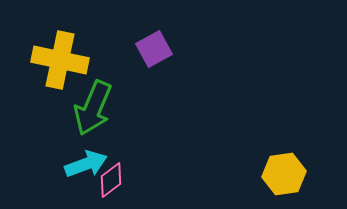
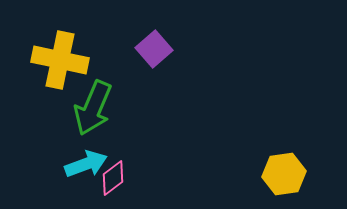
purple square: rotated 12 degrees counterclockwise
pink diamond: moved 2 px right, 2 px up
